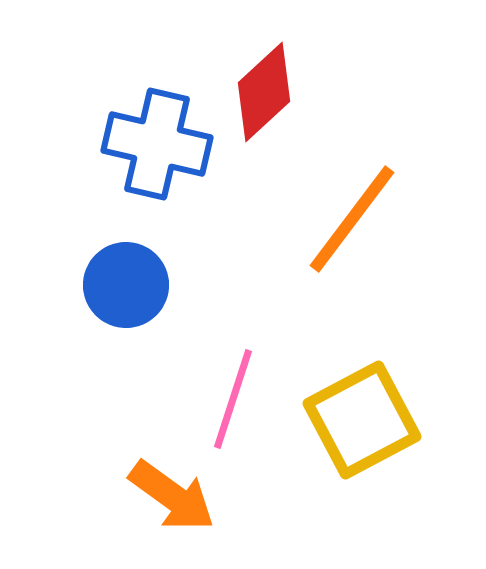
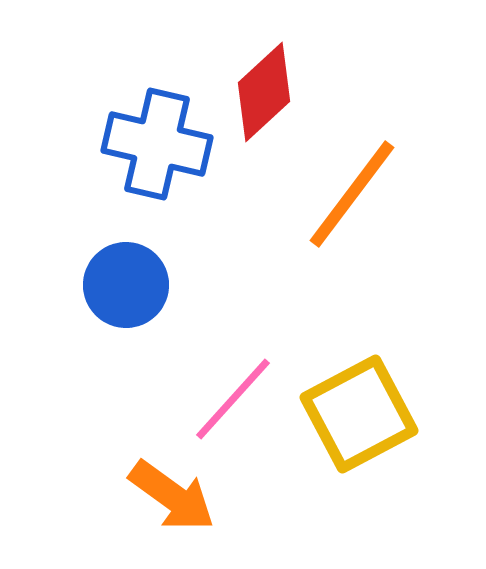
orange line: moved 25 px up
pink line: rotated 24 degrees clockwise
yellow square: moved 3 px left, 6 px up
